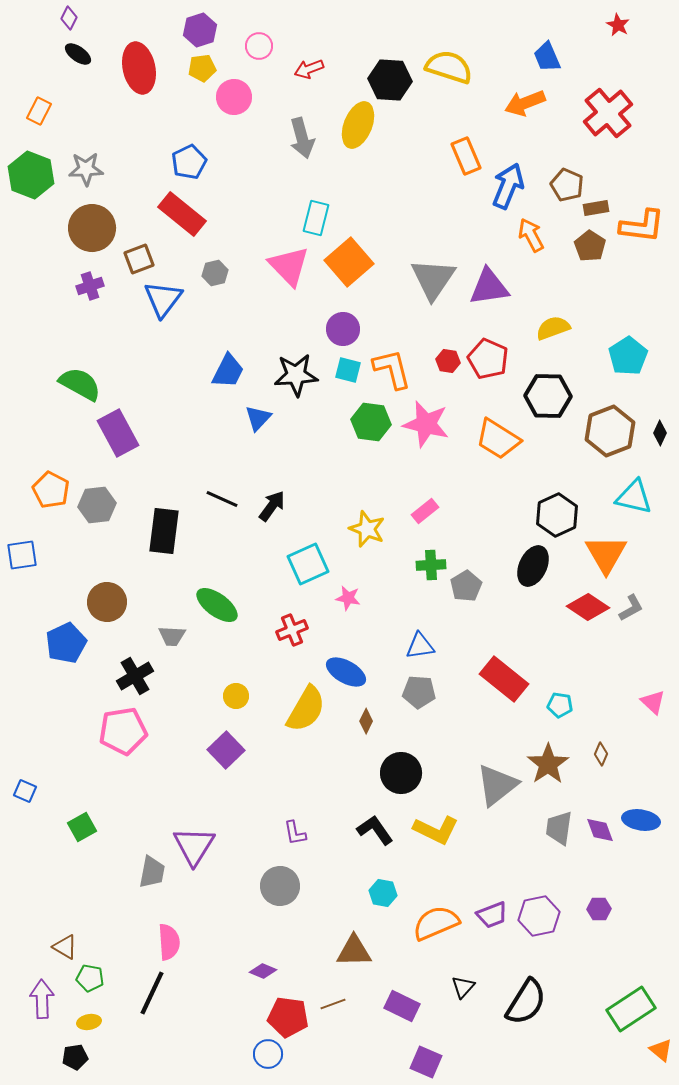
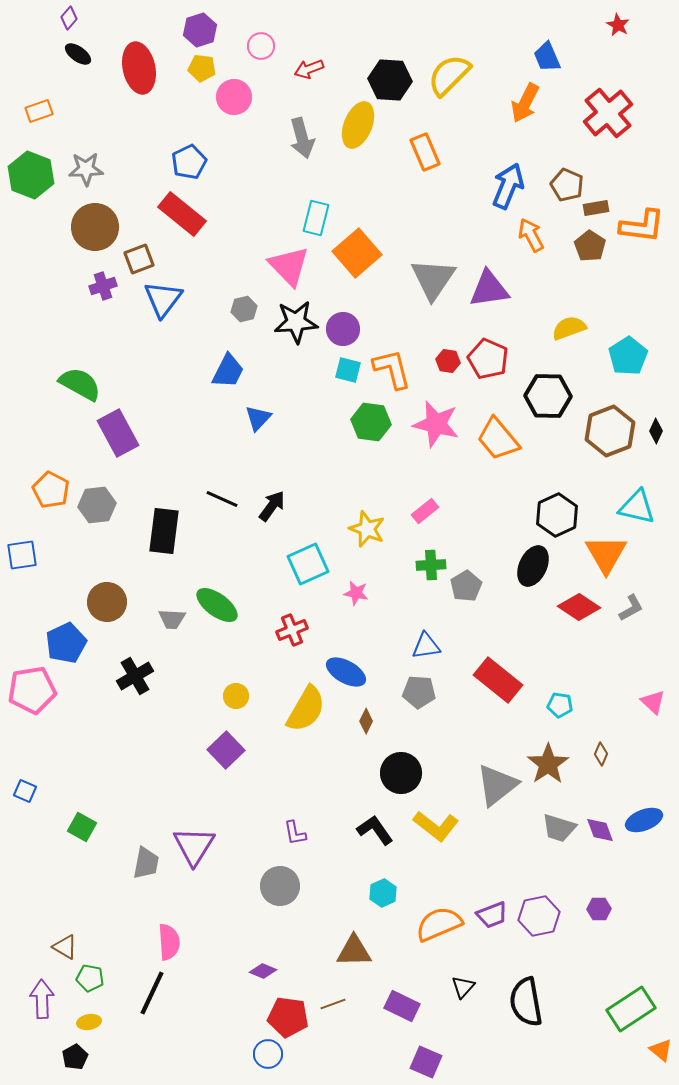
purple diamond at (69, 18): rotated 15 degrees clockwise
pink circle at (259, 46): moved 2 px right
yellow semicircle at (449, 67): moved 8 px down; rotated 63 degrees counterclockwise
yellow pentagon at (202, 68): rotated 16 degrees clockwise
orange arrow at (525, 103): rotated 42 degrees counterclockwise
orange rectangle at (39, 111): rotated 44 degrees clockwise
orange rectangle at (466, 156): moved 41 px left, 4 px up
brown circle at (92, 228): moved 3 px right, 1 px up
orange square at (349, 262): moved 8 px right, 9 px up
gray hexagon at (215, 273): moved 29 px right, 36 px down
purple cross at (90, 286): moved 13 px right
purple triangle at (489, 287): moved 2 px down
yellow semicircle at (553, 328): moved 16 px right
black star at (296, 375): moved 53 px up
pink star at (426, 424): moved 10 px right
black diamond at (660, 433): moved 4 px left, 2 px up
orange trapezoid at (498, 439): rotated 18 degrees clockwise
cyan triangle at (634, 497): moved 3 px right, 10 px down
pink star at (348, 598): moved 8 px right, 5 px up
red diamond at (588, 607): moved 9 px left
gray trapezoid at (172, 636): moved 17 px up
blue triangle at (420, 646): moved 6 px right
red rectangle at (504, 679): moved 6 px left, 1 px down
pink pentagon at (123, 731): moved 91 px left, 41 px up
blue ellipse at (641, 820): moved 3 px right; rotated 30 degrees counterclockwise
green square at (82, 827): rotated 32 degrees counterclockwise
gray trapezoid at (559, 828): rotated 81 degrees counterclockwise
yellow L-shape at (436, 830): moved 4 px up; rotated 12 degrees clockwise
gray trapezoid at (152, 872): moved 6 px left, 9 px up
cyan hexagon at (383, 893): rotated 24 degrees clockwise
orange semicircle at (436, 923): moved 3 px right, 1 px down
black semicircle at (526, 1002): rotated 138 degrees clockwise
black pentagon at (75, 1057): rotated 20 degrees counterclockwise
